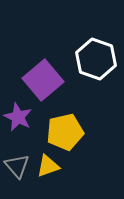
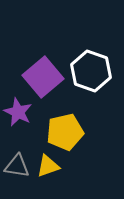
white hexagon: moved 5 px left, 12 px down
purple square: moved 3 px up
purple star: moved 5 px up
gray triangle: rotated 40 degrees counterclockwise
